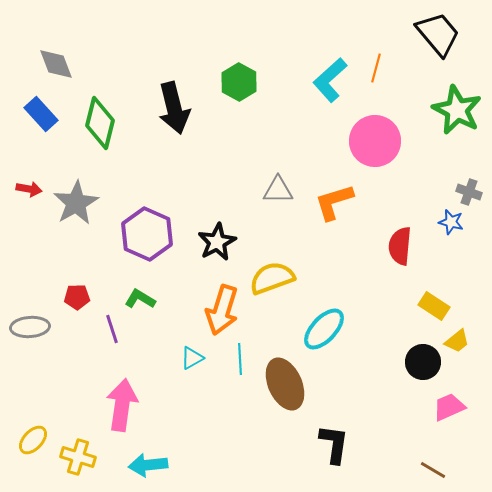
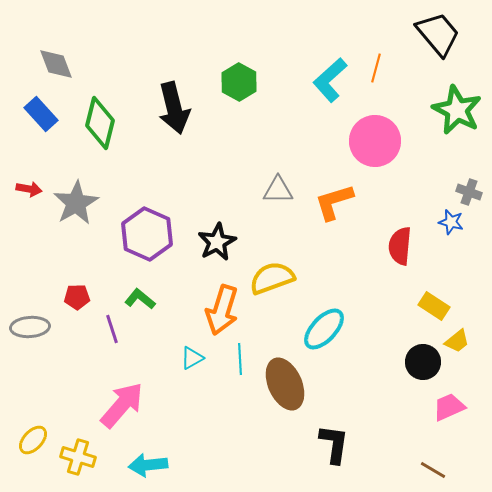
green L-shape: rotated 8 degrees clockwise
pink arrow: rotated 33 degrees clockwise
